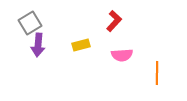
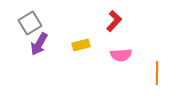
purple arrow: moved 1 px right, 1 px up; rotated 25 degrees clockwise
pink semicircle: moved 1 px left
